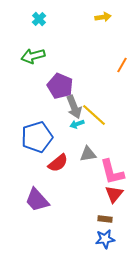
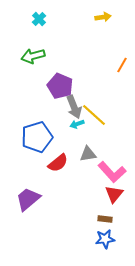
pink L-shape: rotated 28 degrees counterclockwise
purple trapezoid: moved 9 px left, 1 px up; rotated 92 degrees clockwise
